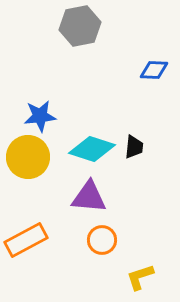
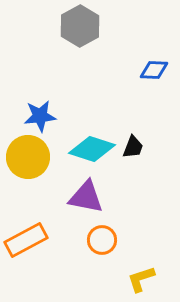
gray hexagon: rotated 18 degrees counterclockwise
black trapezoid: moved 1 px left; rotated 15 degrees clockwise
purple triangle: moved 3 px left; rotated 6 degrees clockwise
yellow L-shape: moved 1 px right, 2 px down
